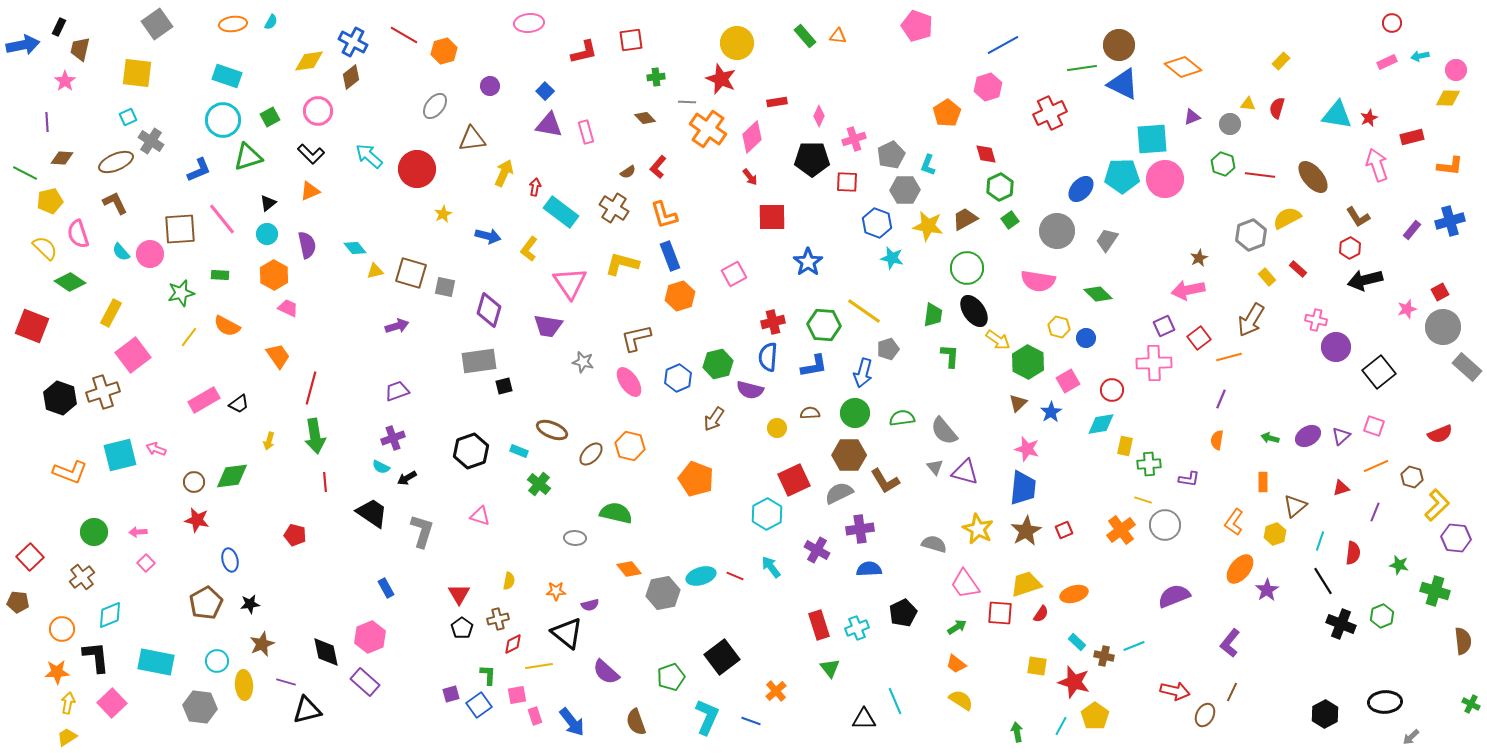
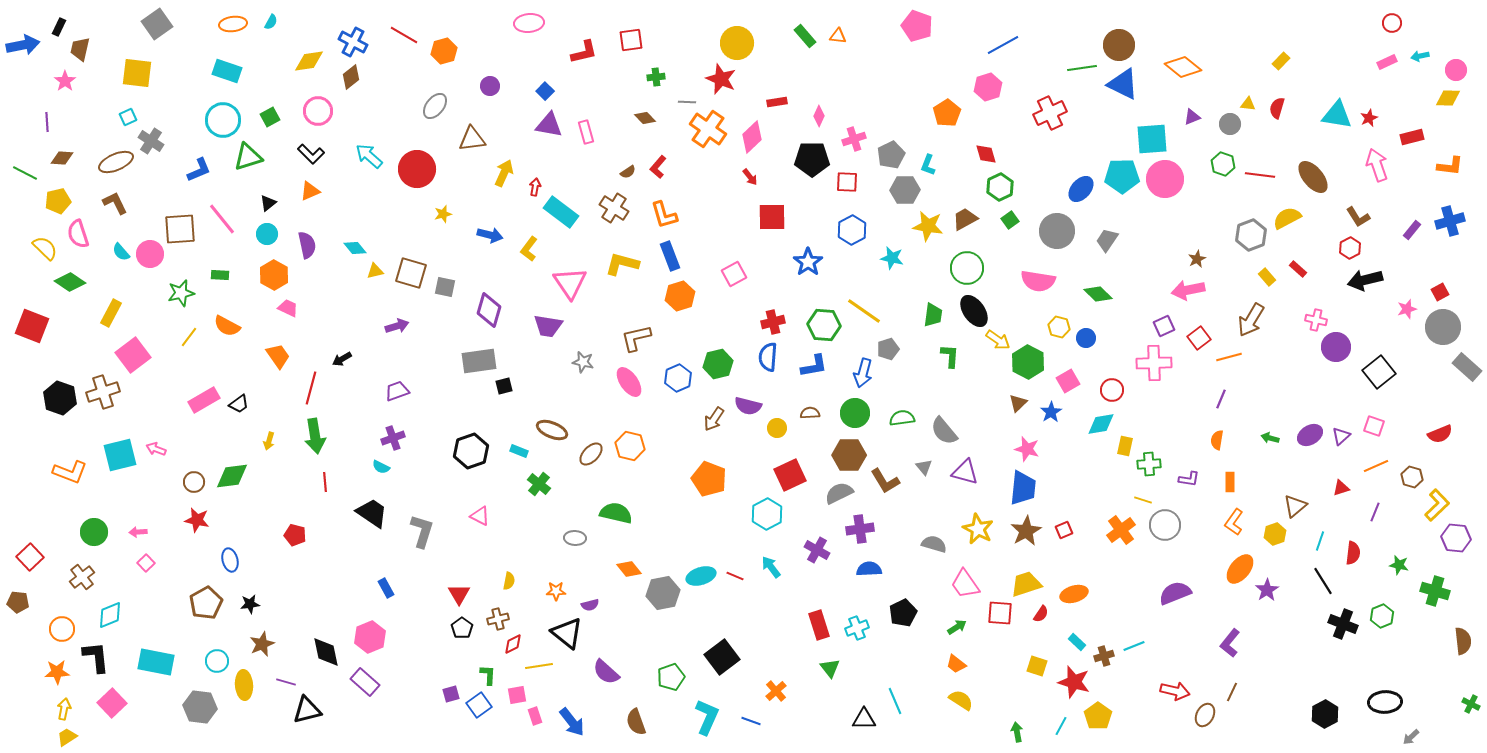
cyan rectangle at (227, 76): moved 5 px up
yellow pentagon at (50, 201): moved 8 px right
yellow star at (443, 214): rotated 12 degrees clockwise
blue hexagon at (877, 223): moved 25 px left, 7 px down; rotated 12 degrees clockwise
blue arrow at (488, 236): moved 2 px right, 1 px up
brown star at (1199, 258): moved 2 px left, 1 px down
purple semicircle at (750, 390): moved 2 px left, 16 px down
purple ellipse at (1308, 436): moved 2 px right, 1 px up
gray triangle at (935, 467): moved 11 px left
black arrow at (407, 478): moved 65 px left, 119 px up
orange pentagon at (696, 479): moved 13 px right
red square at (794, 480): moved 4 px left, 5 px up
orange rectangle at (1263, 482): moved 33 px left
pink triangle at (480, 516): rotated 10 degrees clockwise
purple semicircle at (1174, 596): moved 1 px right, 3 px up
black cross at (1341, 624): moved 2 px right
brown cross at (1104, 656): rotated 30 degrees counterclockwise
yellow square at (1037, 666): rotated 10 degrees clockwise
yellow arrow at (68, 703): moved 4 px left, 6 px down
yellow pentagon at (1095, 716): moved 3 px right
